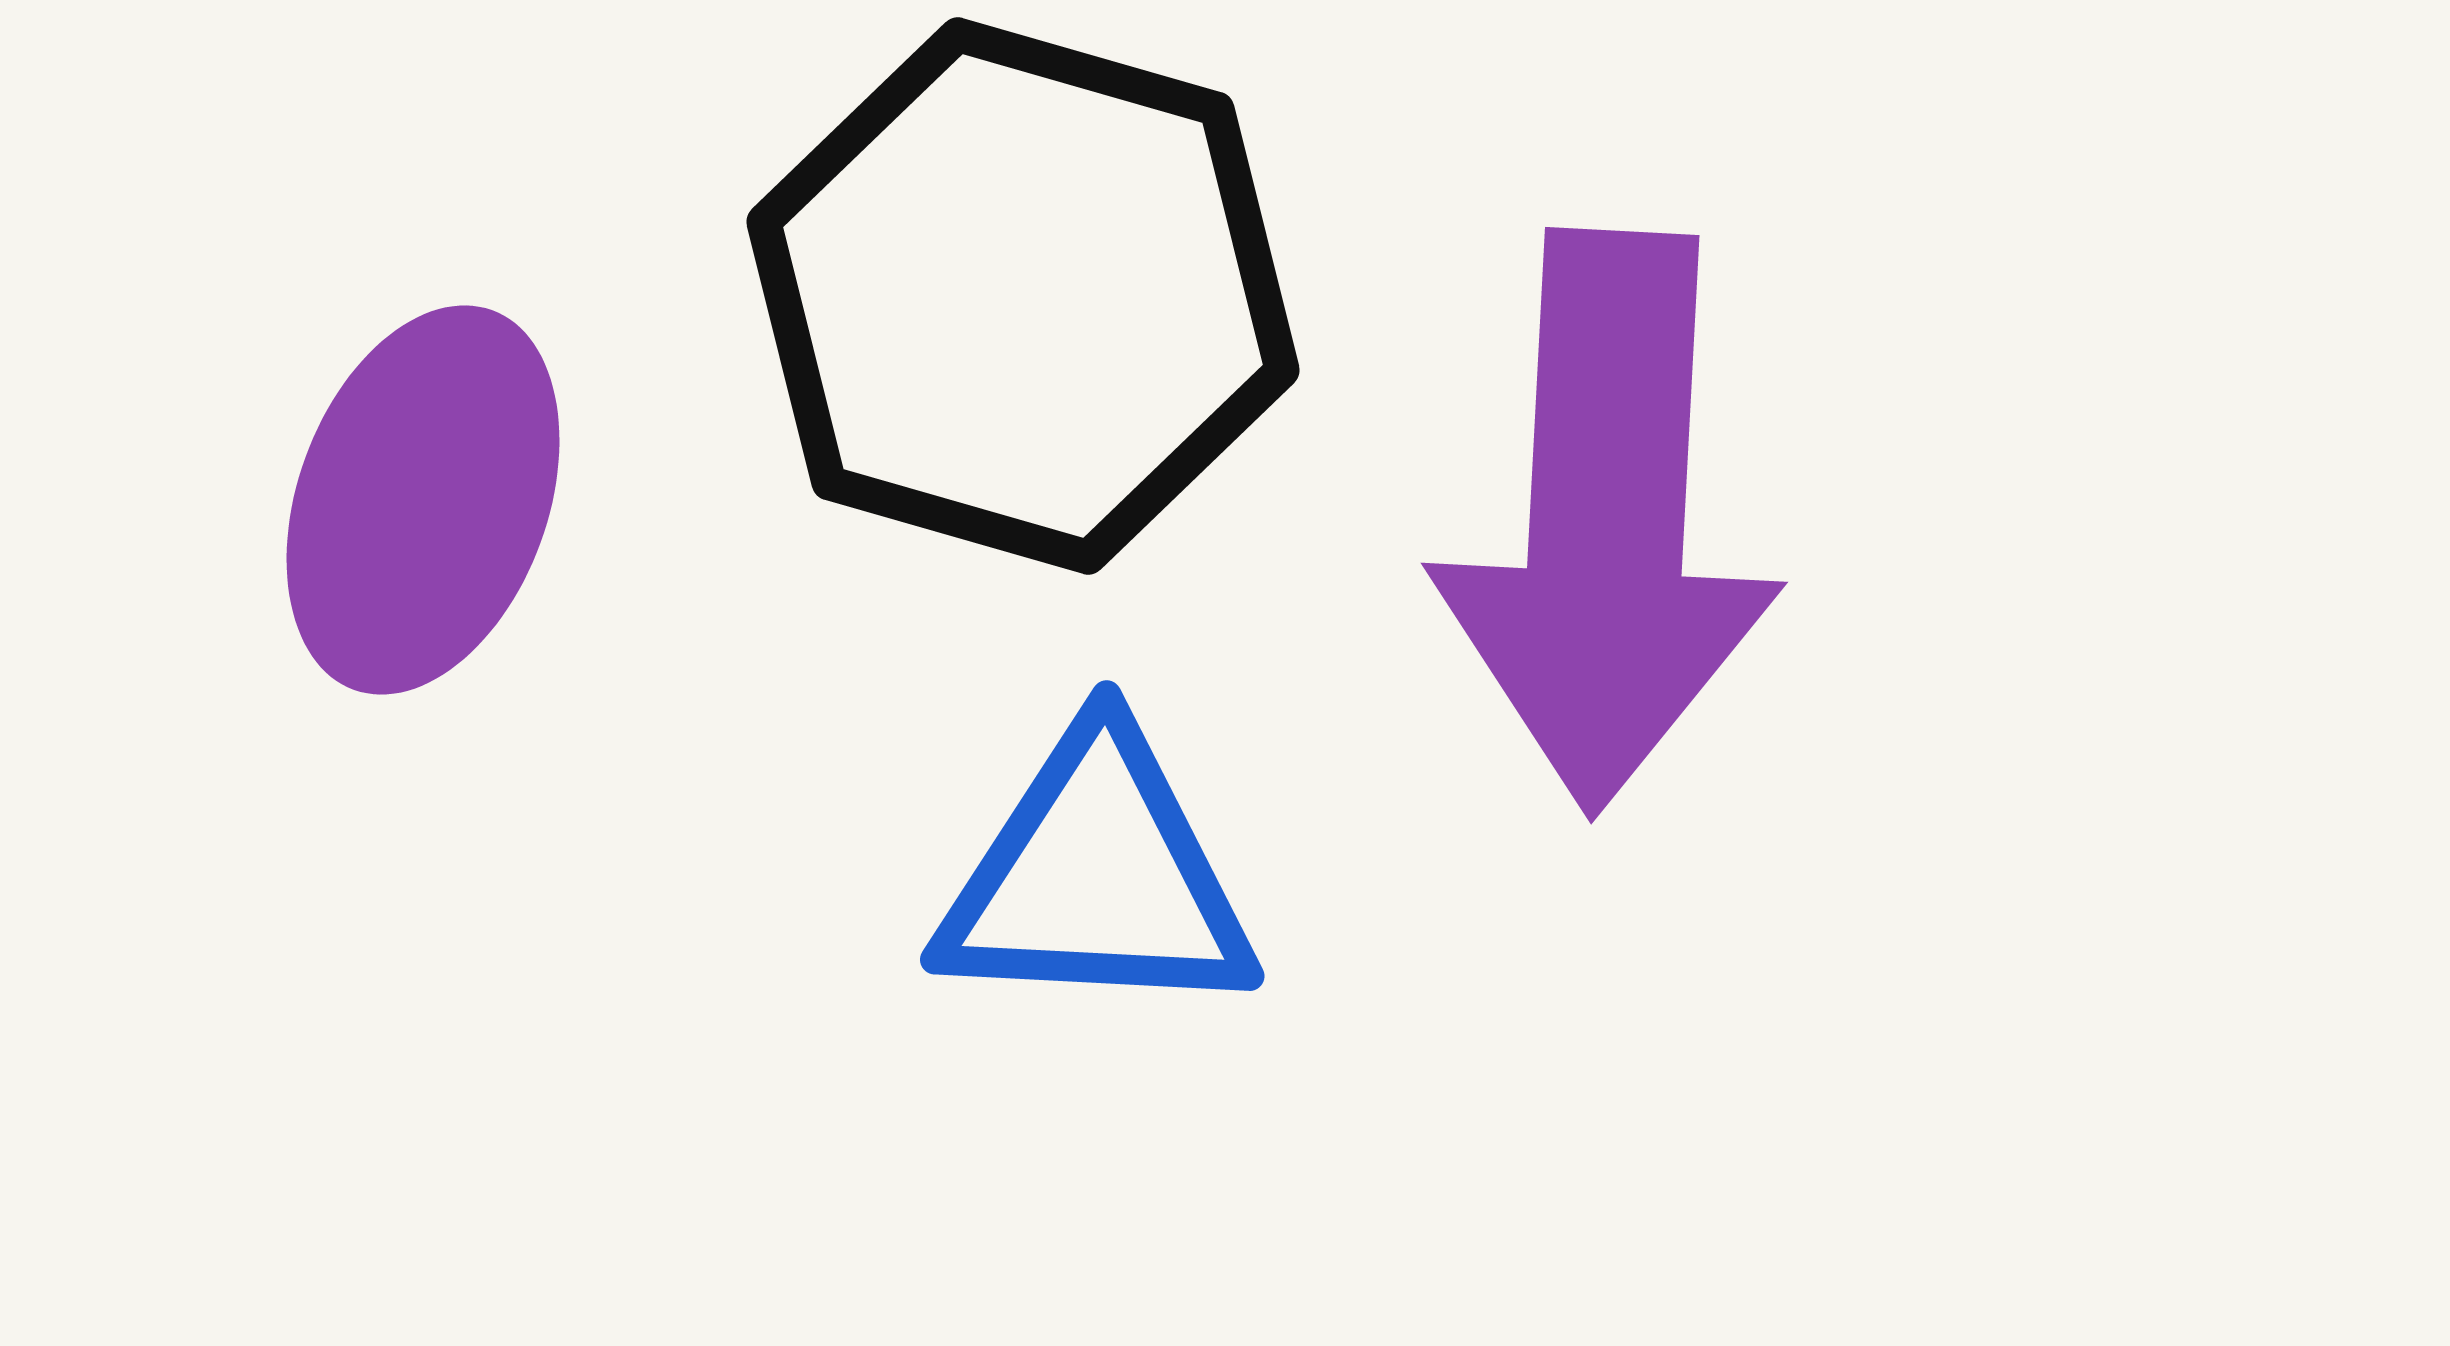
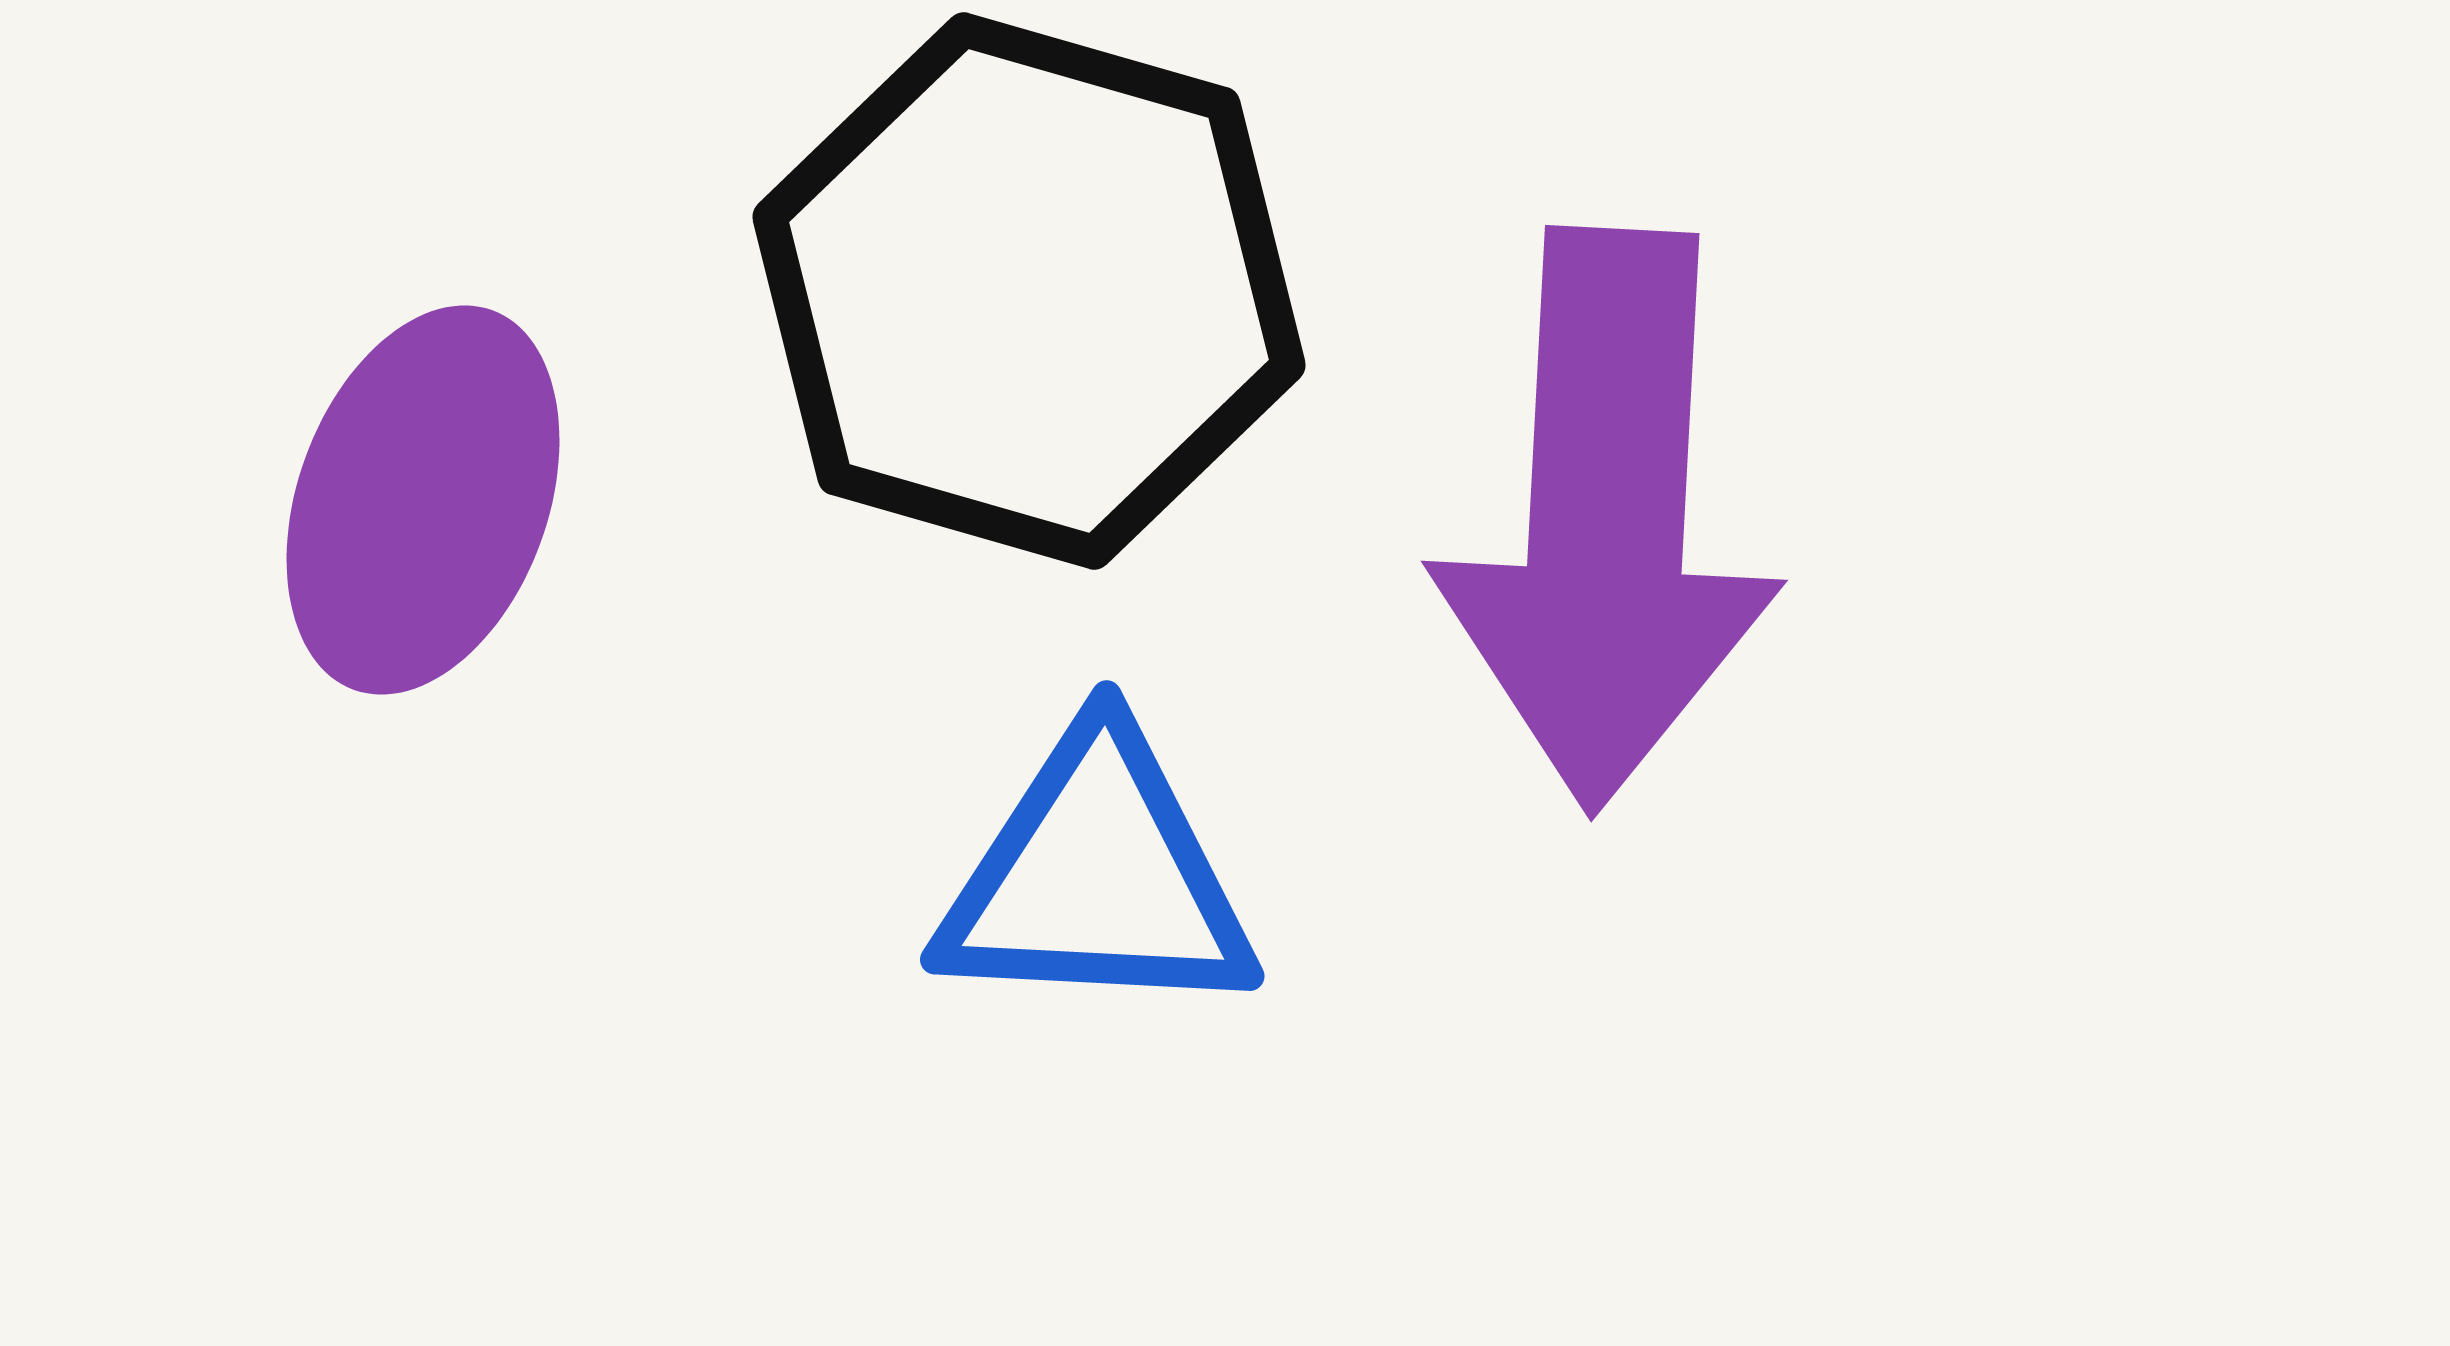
black hexagon: moved 6 px right, 5 px up
purple arrow: moved 2 px up
